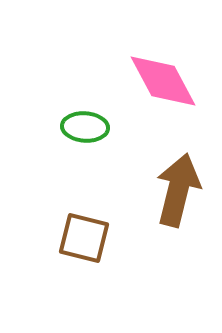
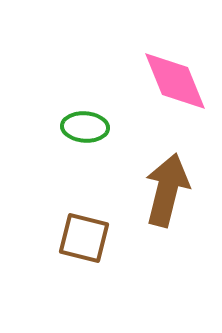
pink diamond: moved 12 px right; rotated 6 degrees clockwise
brown arrow: moved 11 px left
